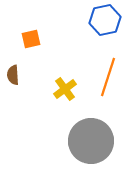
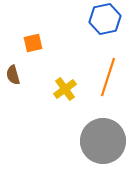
blue hexagon: moved 1 px up
orange square: moved 2 px right, 4 px down
brown semicircle: rotated 12 degrees counterclockwise
gray circle: moved 12 px right
